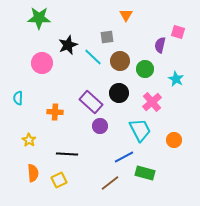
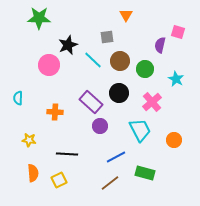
cyan line: moved 3 px down
pink circle: moved 7 px right, 2 px down
yellow star: rotated 24 degrees counterclockwise
blue line: moved 8 px left
